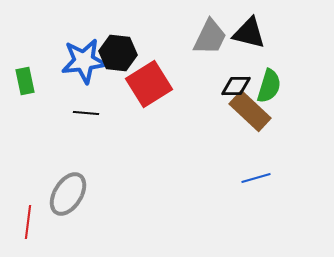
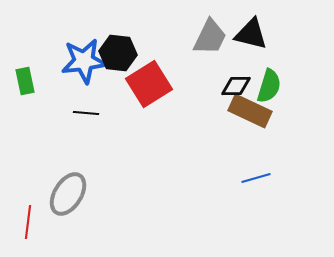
black triangle: moved 2 px right, 1 px down
brown rectangle: rotated 18 degrees counterclockwise
